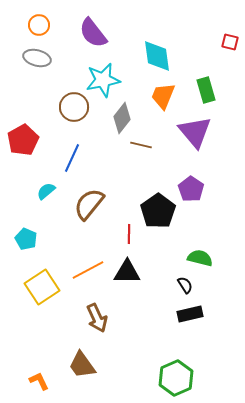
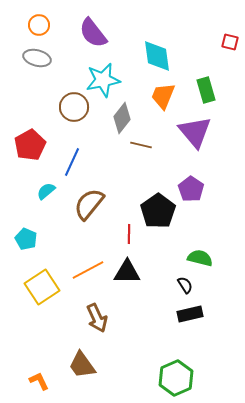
red pentagon: moved 7 px right, 5 px down
blue line: moved 4 px down
